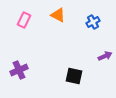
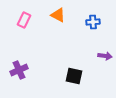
blue cross: rotated 24 degrees clockwise
purple arrow: rotated 32 degrees clockwise
